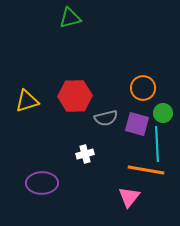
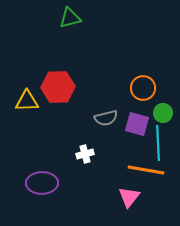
red hexagon: moved 17 px left, 9 px up
yellow triangle: rotated 15 degrees clockwise
cyan line: moved 1 px right, 1 px up
